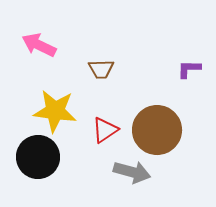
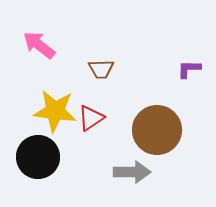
pink arrow: rotated 12 degrees clockwise
red triangle: moved 14 px left, 12 px up
gray arrow: rotated 15 degrees counterclockwise
